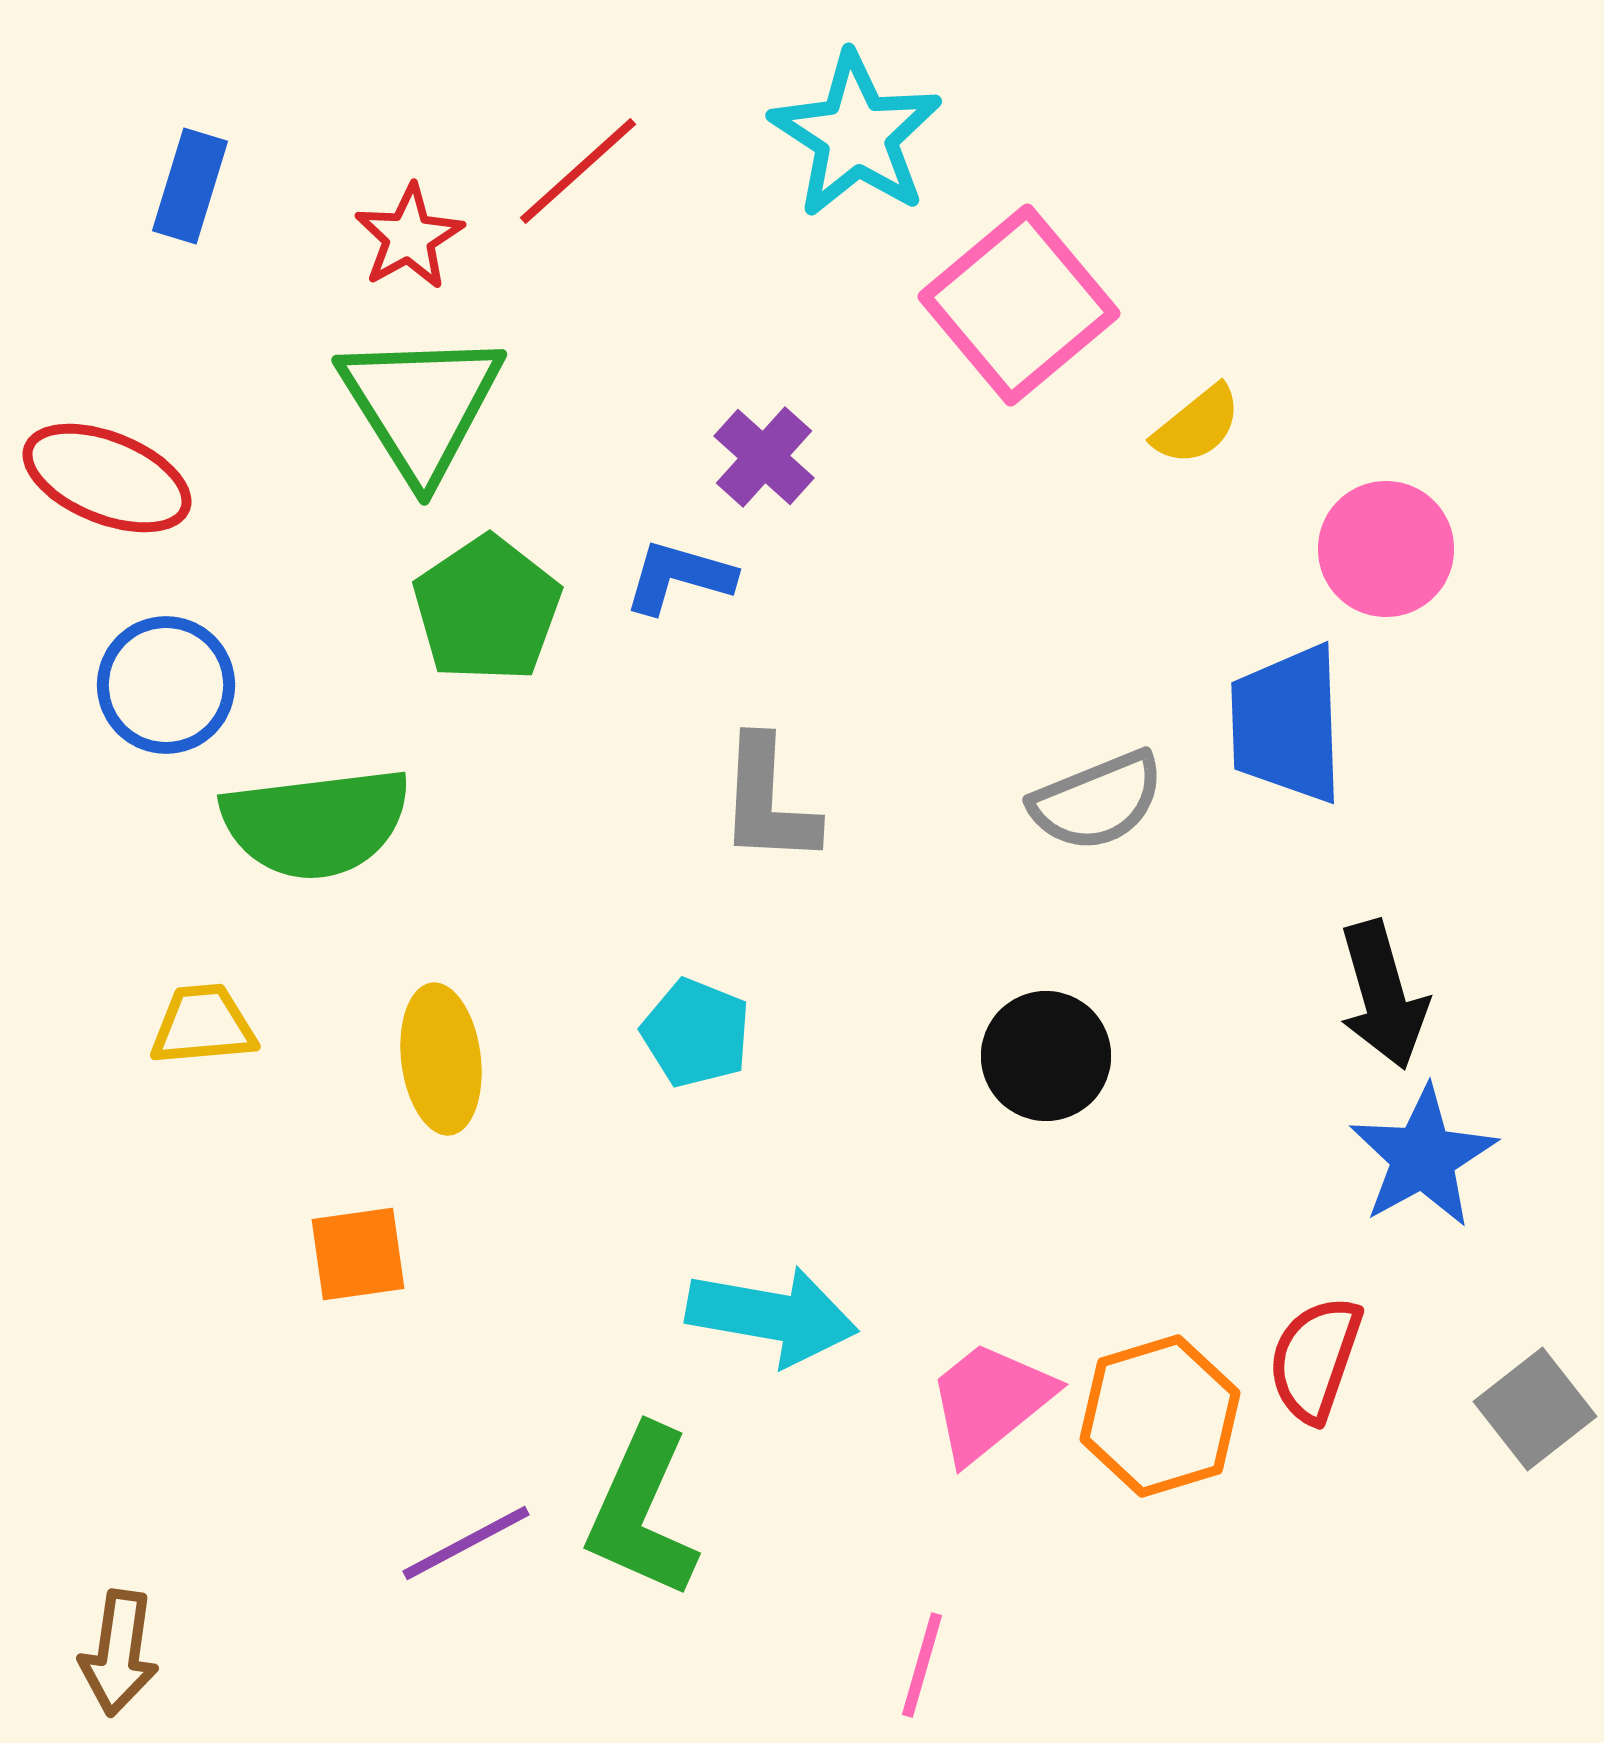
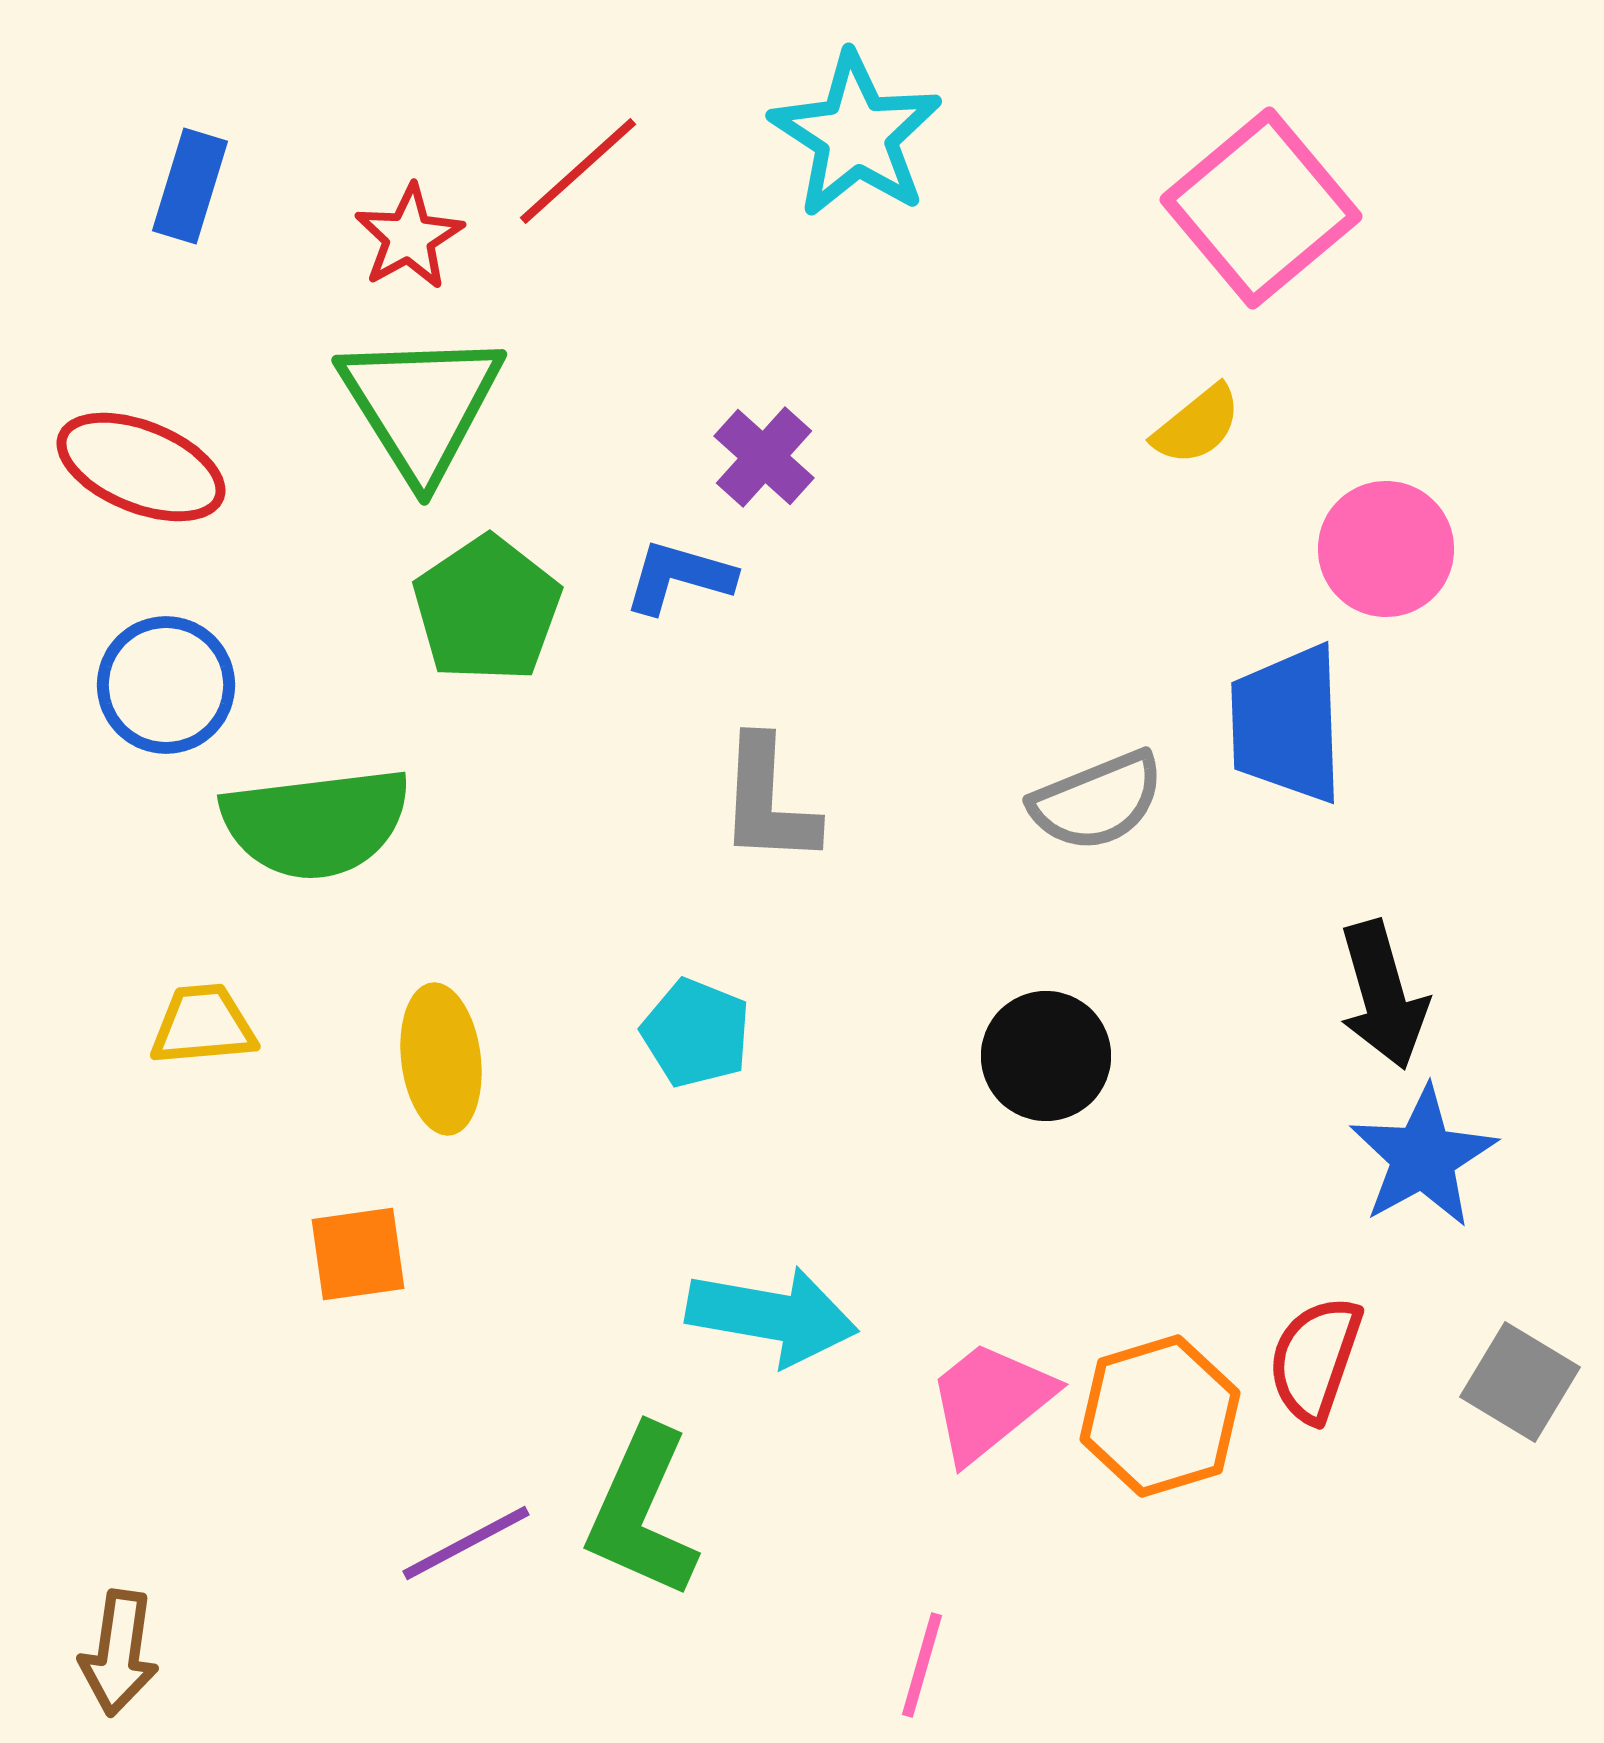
pink square: moved 242 px right, 97 px up
red ellipse: moved 34 px right, 11 px up
gray square: moved 15 px left, 27 px up; rotated 21 degrees counterclockwise
